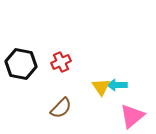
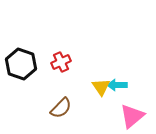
black hexagon: rotated 8 degrees clockwise
